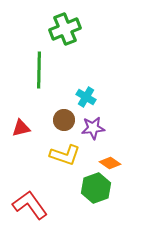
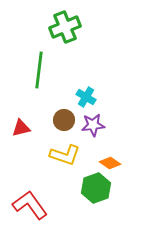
green cross: moved 2 px up
green line: rotated 6 degrees clockwise
purple star: moved 3 px up
